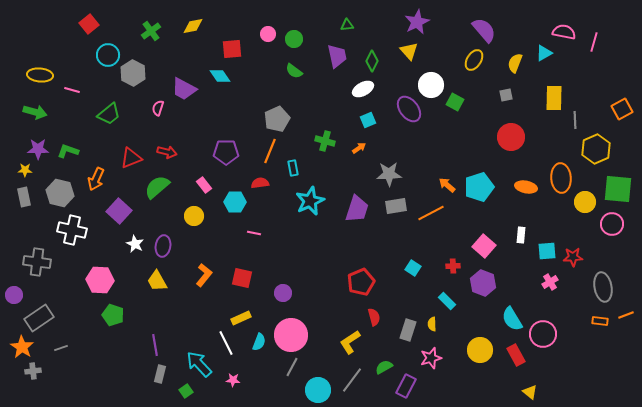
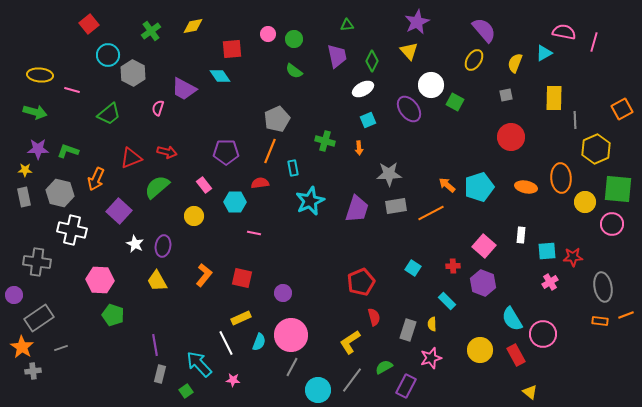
orange arrow at (359, 148): rotated 120 degrees clockwise
